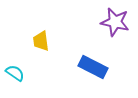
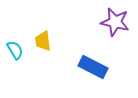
yellow trapezoid: moved 2 px right
cyan semicircle: moved 23 px up; rotated 24 degrees clockwise
